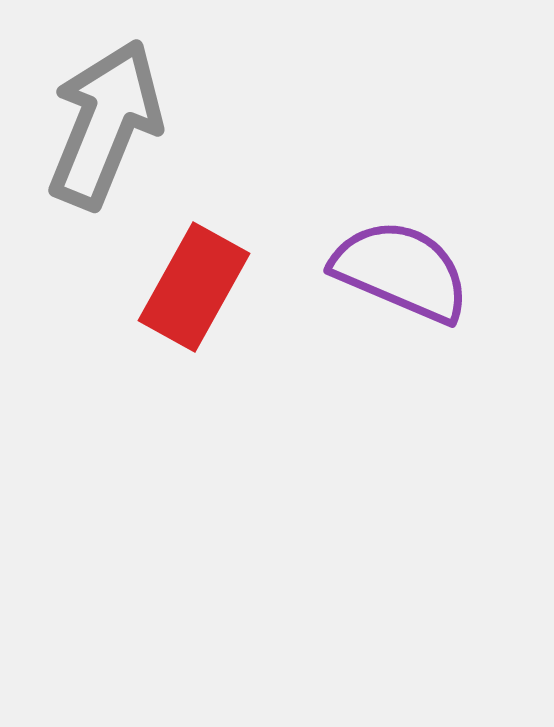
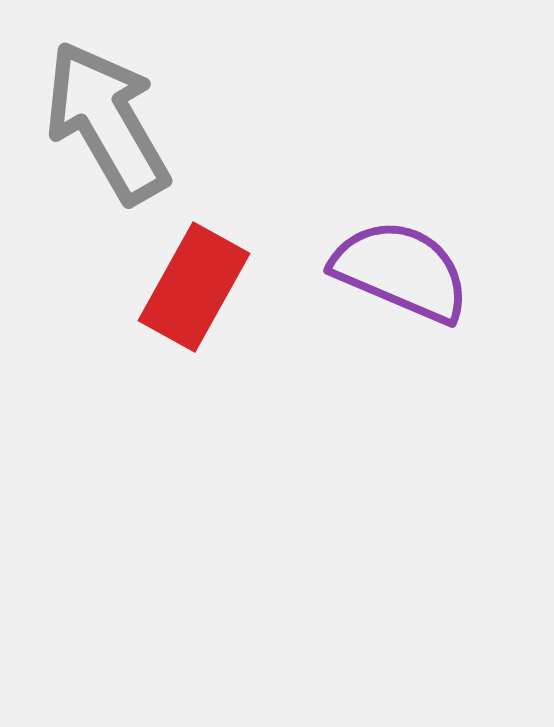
gray arrow: moved 2 px right, 2 px up; rotated 52 degrees counterclockwise
